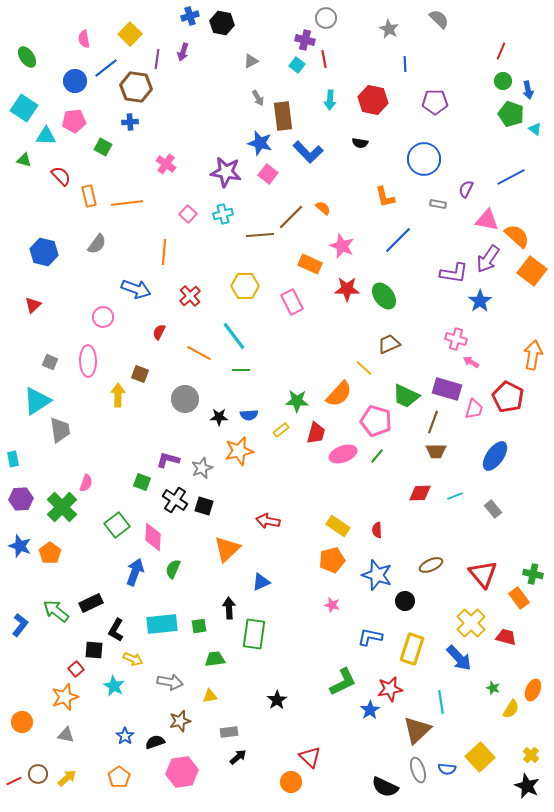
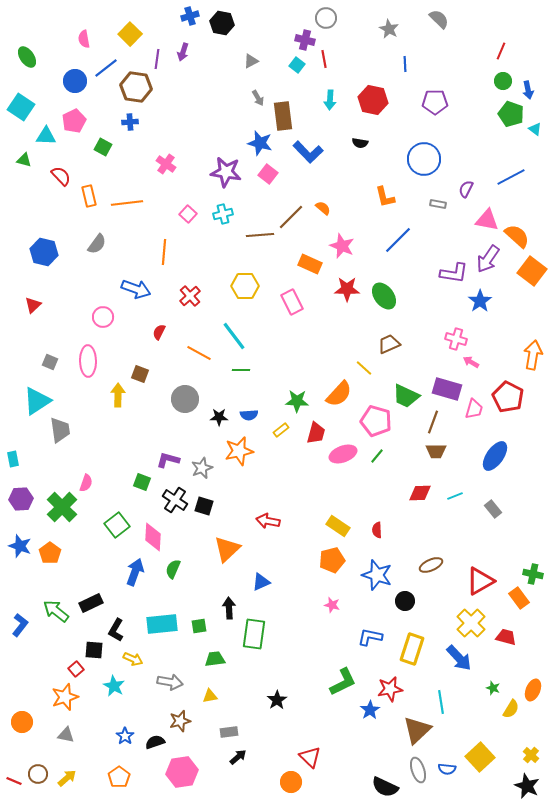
cyan square at (24, 108): moved 3 px left, 1 px up
pink pentagon at (74, 121): rotated 20 degrees counterclockwise
red triangle at (483, 574): moved 3 px left, 7 px down; rotated 40 degrees clockwise
red line at (14, 781): rotated 49 degrees clockwise
